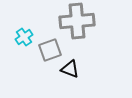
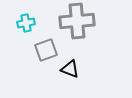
cyan cross: moved 2 px right, 14 px up; rotated 24 degrees clockwise
gray square: moved 4 px left
